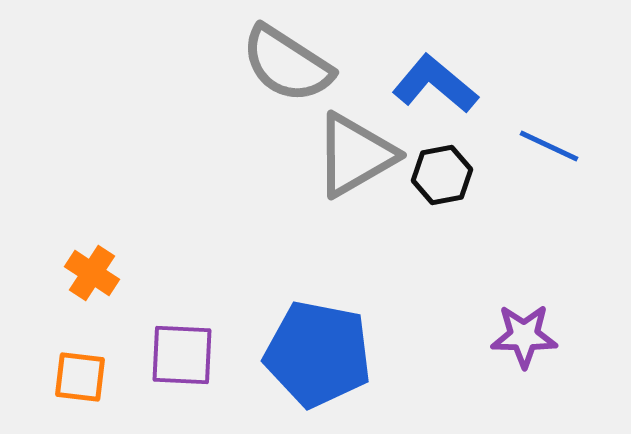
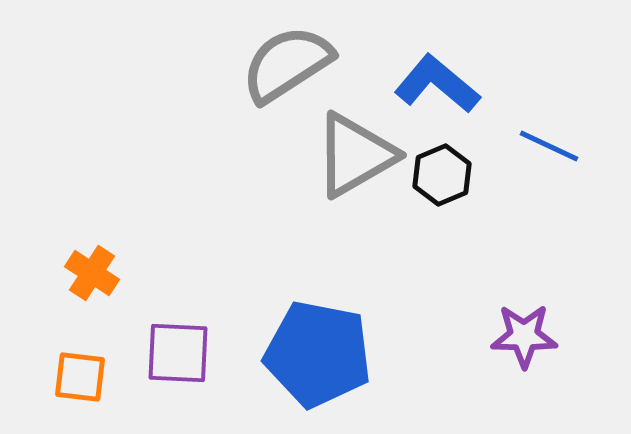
gray semicircle: rotated 114 degrees clockwise
blue L-shape: moved 2 px right
black hexagon: rotated 12 degrees counterclockwise
purple square: moved 4 px left, 2 px up
